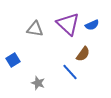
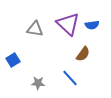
blue semicircle: rotated 16 degrees clockwise
blue line: moved 6 px down
gray star: rotated 16 degrees counterclockwise
